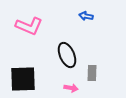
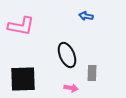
pink L-shape: moved 8 px left; rotated 12 degrees counterclockwise
